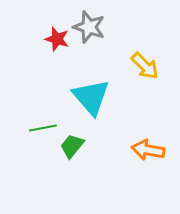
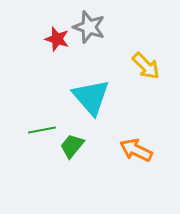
yellow arrow: moved 1 px right
green line: moved 1 px left, 2 px down
orange arrow: moved 12 px left; rotated 16 degrees clockwise
